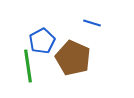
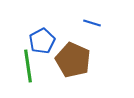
brown pentagon: moved 2 px down
